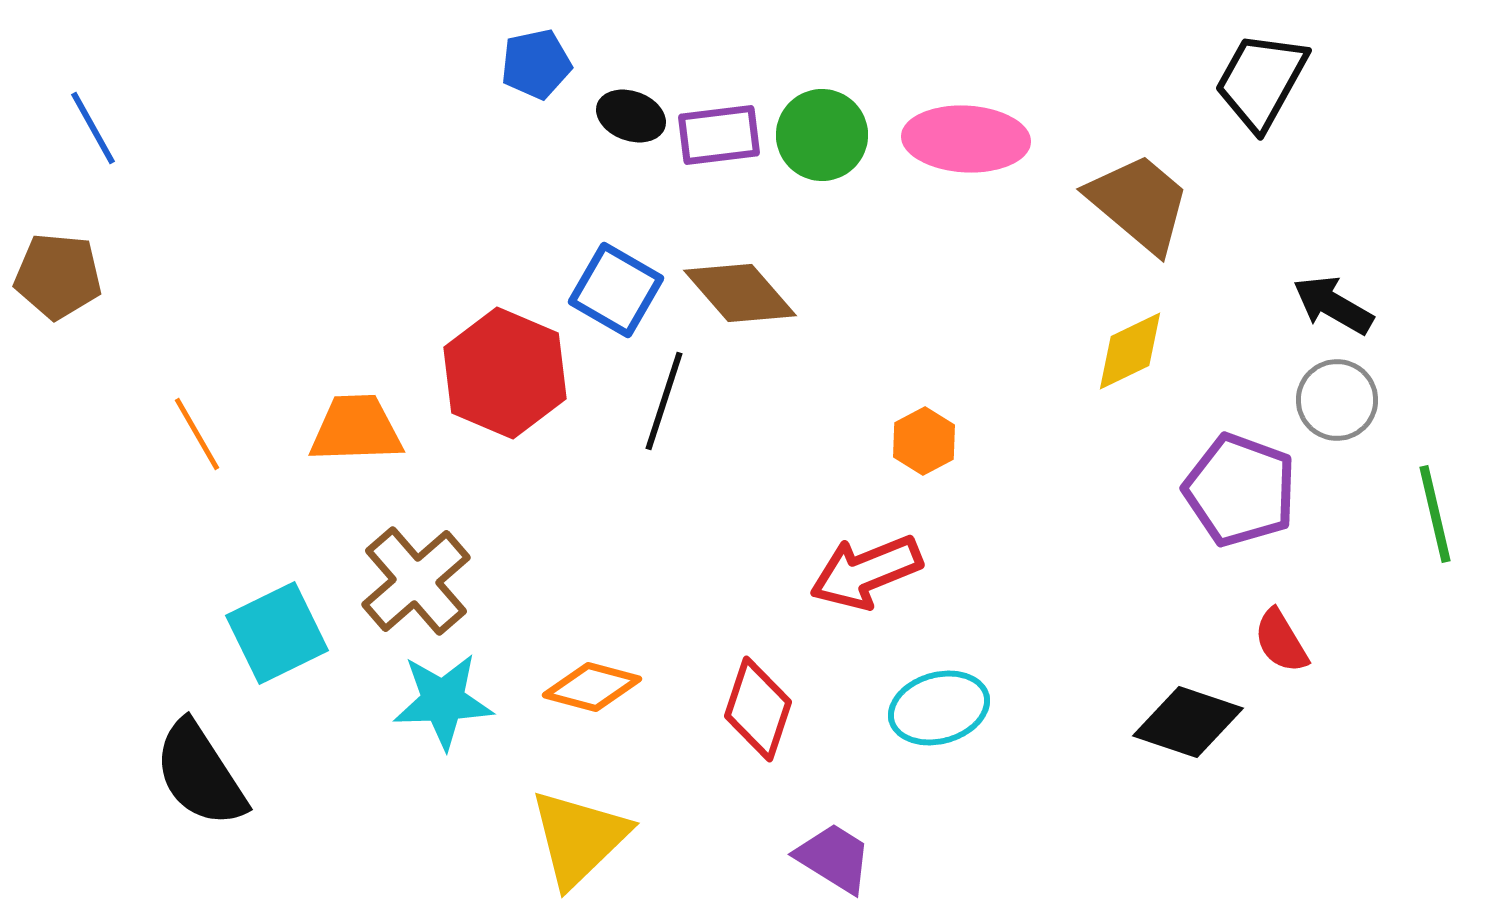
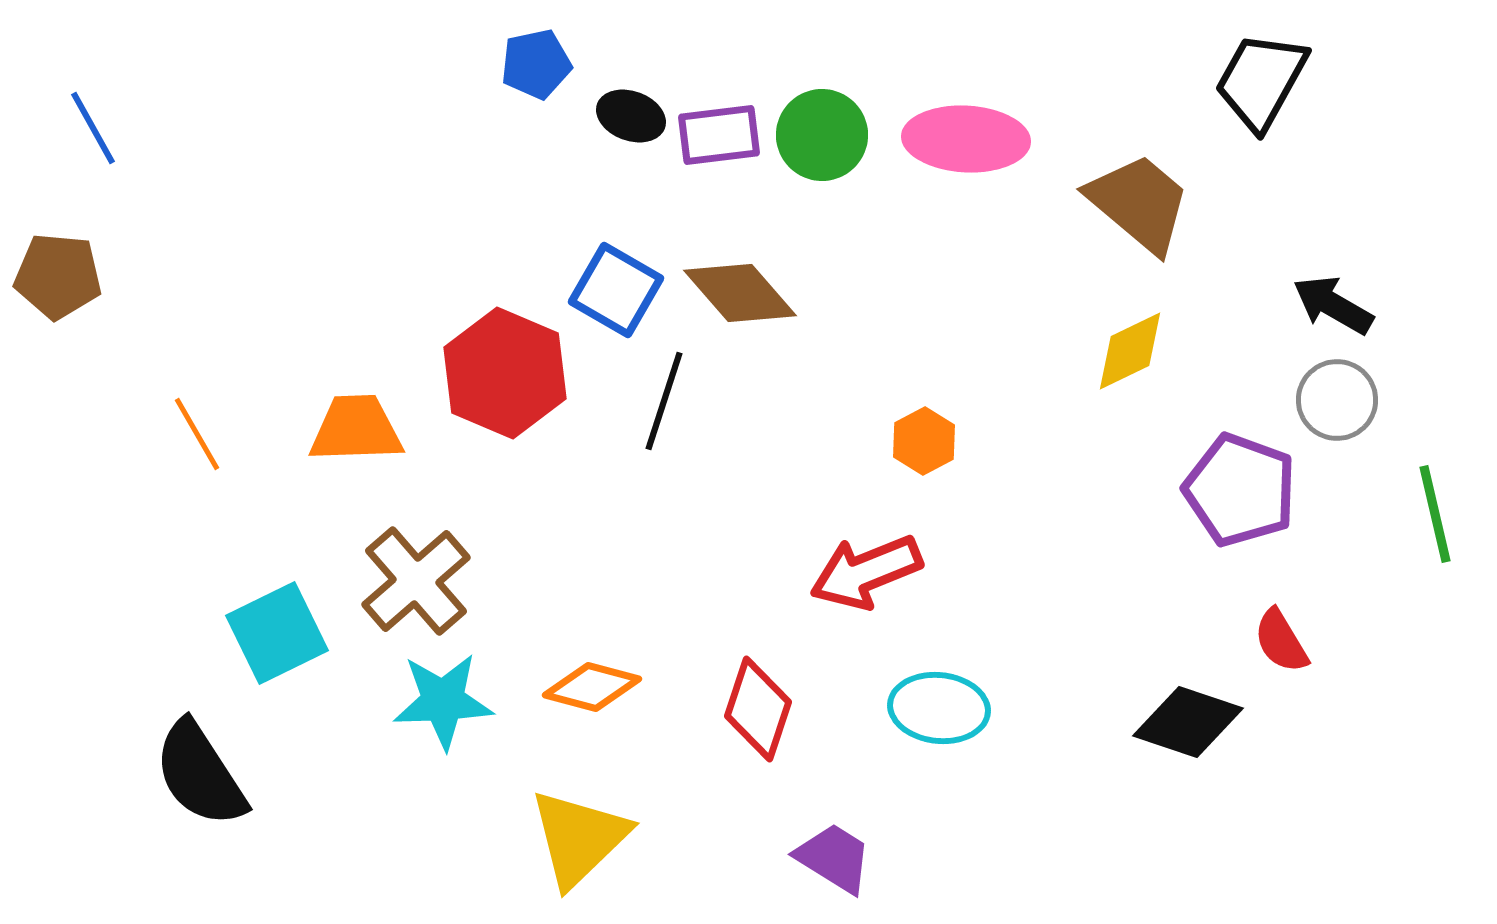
cyan ellipse: rotated 22 degrees clockwise
